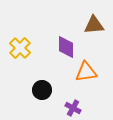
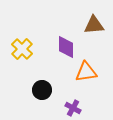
yellow cross: moved 2 px right, 1 px down
